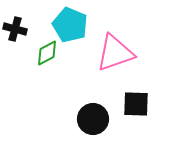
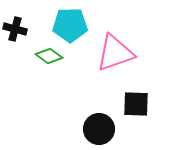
cyan pentagon: rotated 24 degrees counterclockwise
green diamond: moved 2 px right, 3 px down; rotated 64 degrees clockwise
black circle: moved 6 px right, 10 px down
